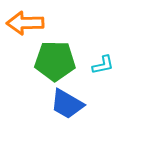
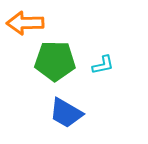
blue trapezoid: moved 1 px left, 9 px down
